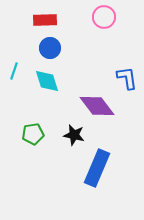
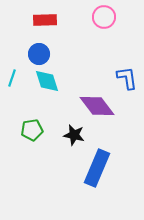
blue circle: moved 11 px left, 6 px down
cyan line: moved 2 px left, 7 px down
green pentagon: moved 1 px left, 4 px up
